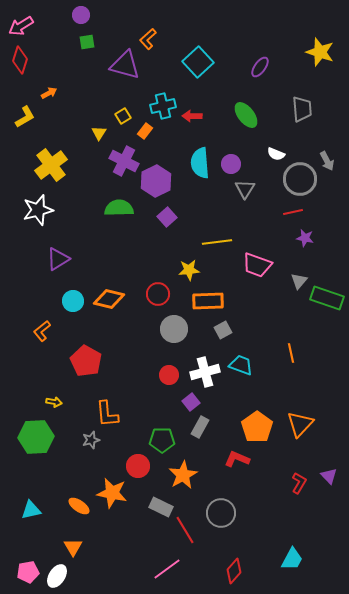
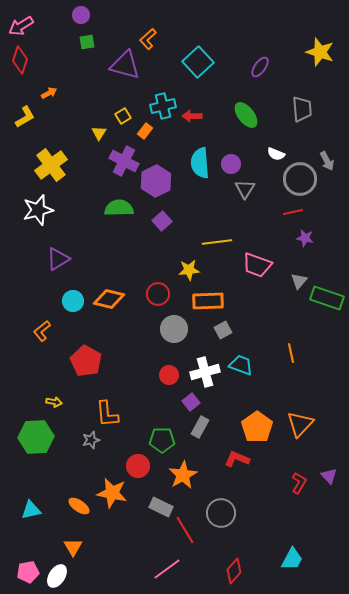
purple square at (167, 217): moved 5 px left, 4 px down
